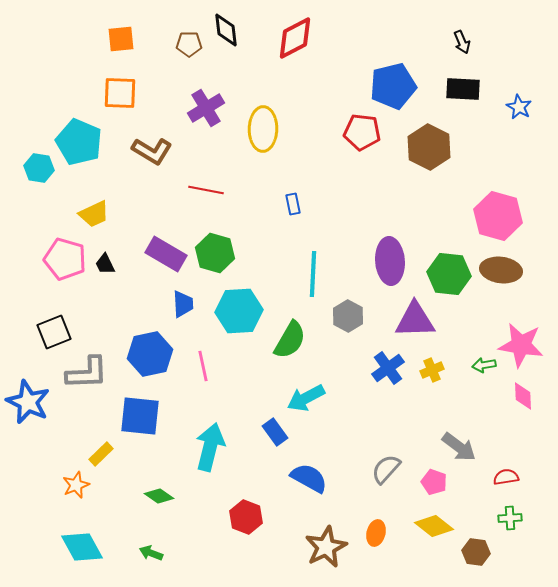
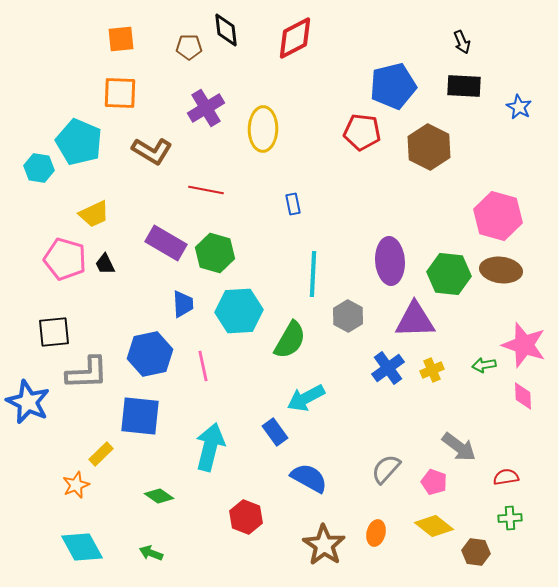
brown pentagon at (189, 44): moved 3 px down
black rectangle at (463, 89): moved 1 px right, 3 px up
purple rectangle at (166, 254): moved 11 px up
black square at (54, 332): rotated 16 degrees clockwise
pink star at (521, 345): moved 3 px right; rotated 9 degrees clockwise
brown star at (326, 547): moved 2 px left, 2 px up; rotated 12 degrees counterclockwise
